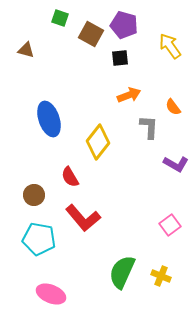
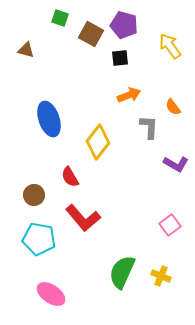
pink ellipse: rotated 12 degrees clockwise
